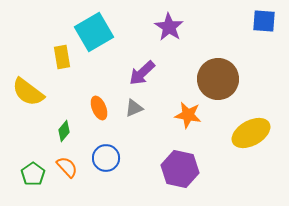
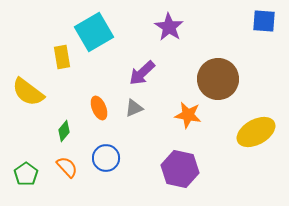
yellow ellipse: moved 5 px right, 1 px up
green pentagon: moved 7 px left
